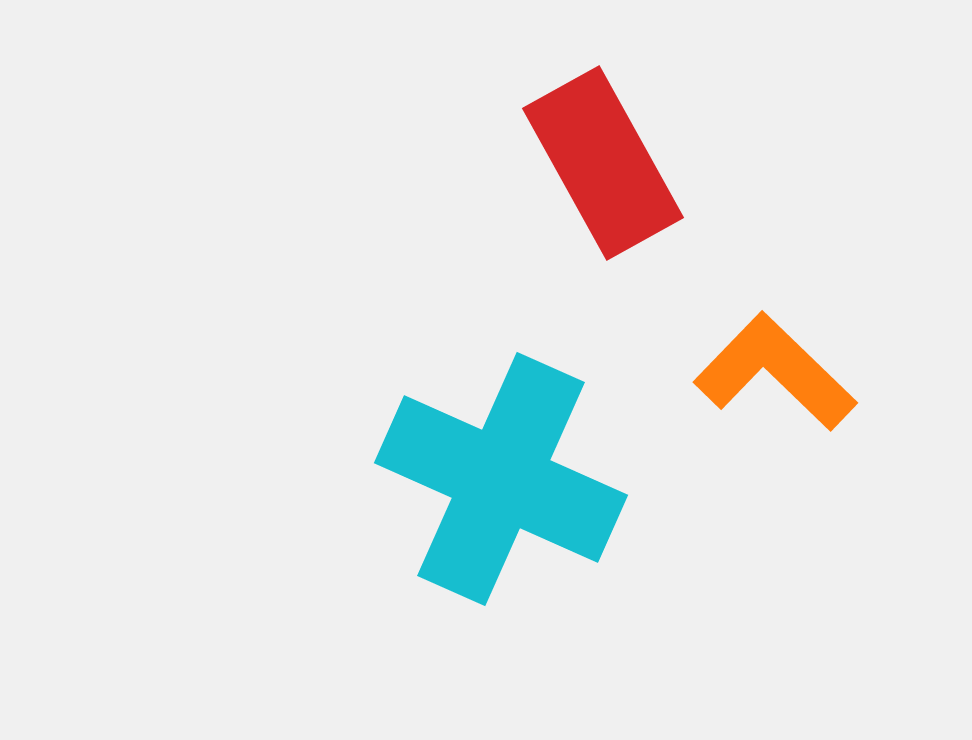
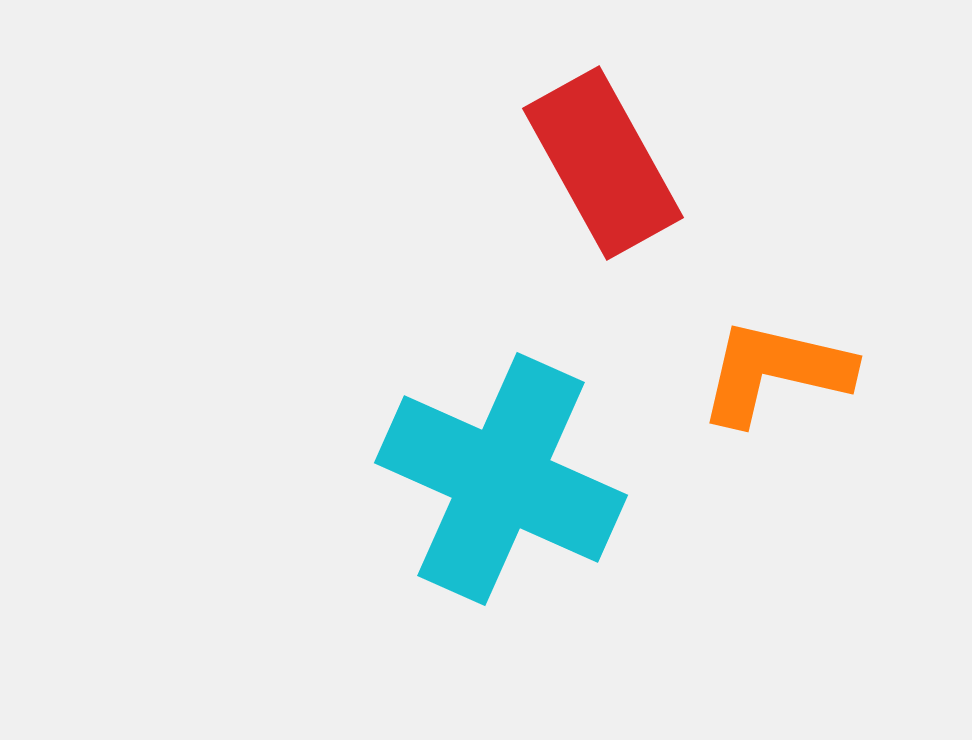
orange L-shape: rotated 31 degrees counterclockwise
